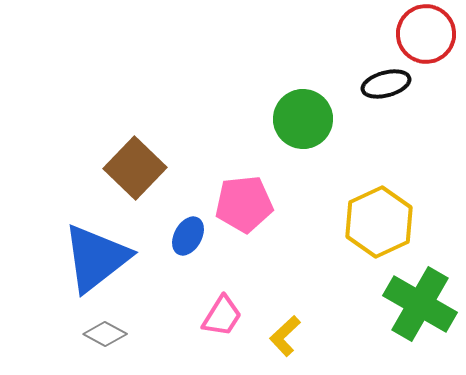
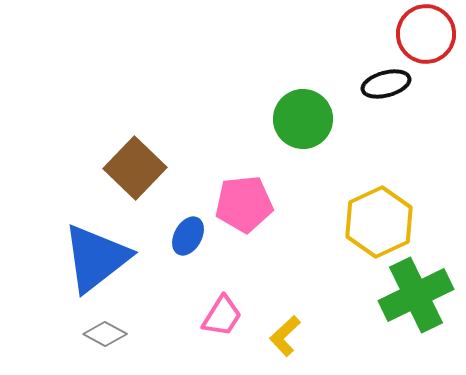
green cross: moved 4 px left, 9 px up; rotated 34 degrees clockwise
